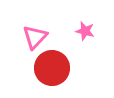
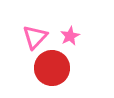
pink star: moved 15 px left, 5 px down; rotated 30 degrees clockwise
